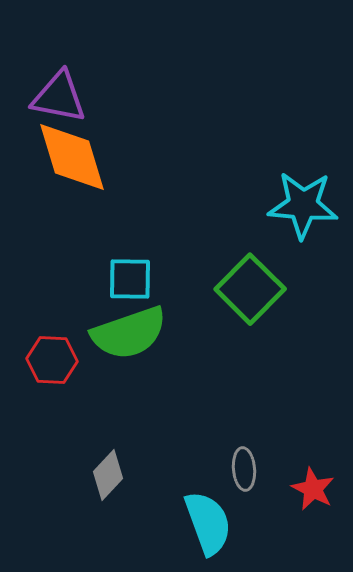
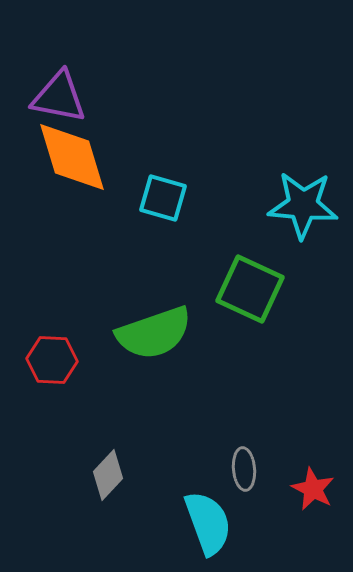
cyan square: moved 33 px right, 81 px up; rotated 15 degrees clockwise
green square: rotated 20 degrees counterclockwise
green semicircle: moved 25 px right
